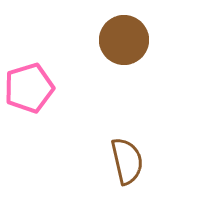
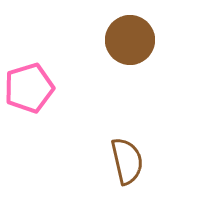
brown circle: moved 6 px right
